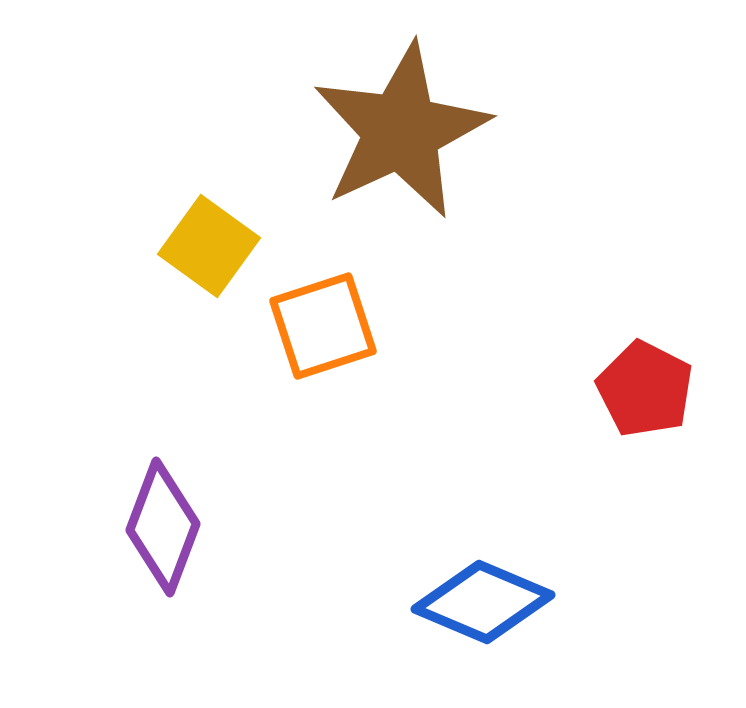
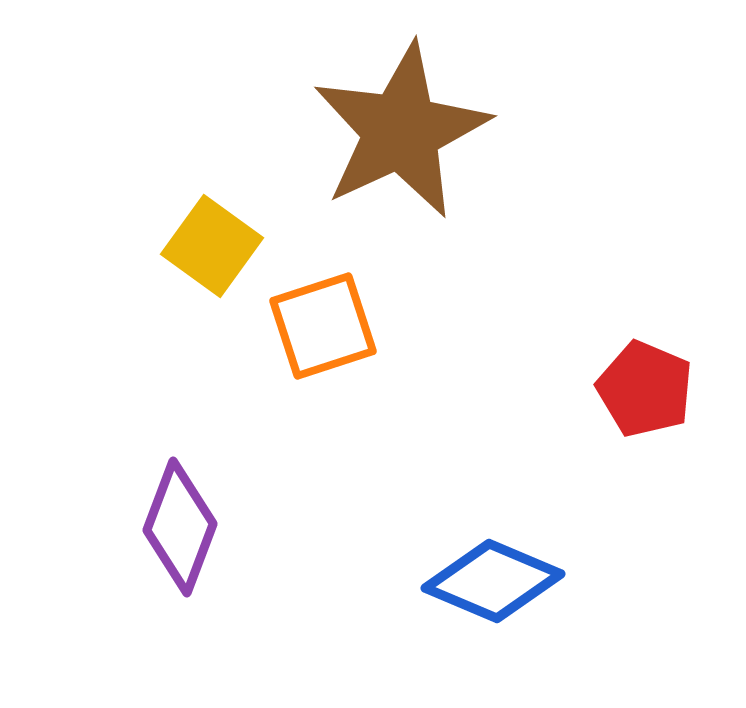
yellow square: moved 3 px right
red pentagon: rotated 4 degrees counterclockwise
purple diamond: moved 17 px right
blue diamond: moved 10 px right, 21 px up
